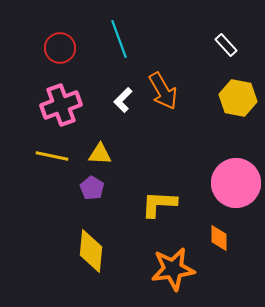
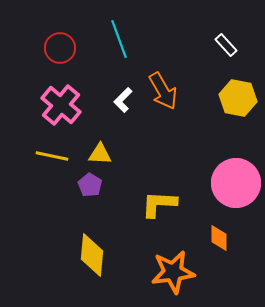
pink cross: rotated 30 degrees counterclockwise
purple pentagon: moved 2 px left, 3 px up
yellow diamond: moved 1 px right, 4 px down
orange star: moved 3 px down
